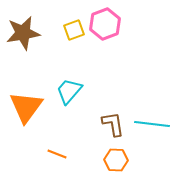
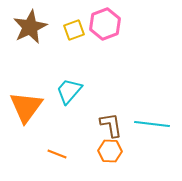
brown star: moved 7 px right, 6 px up; rotated 16 degrees counterclockwise
brown L-shape: moved 2 px left, 1 px down
orange hexagon: moved 6 px left, 9 px up
